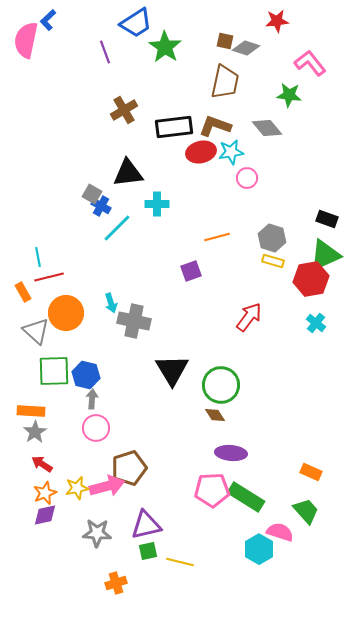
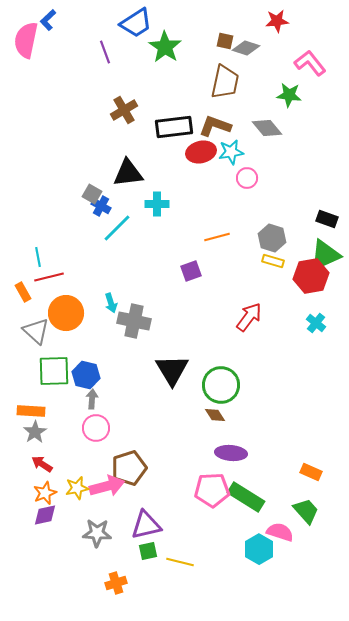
red hexagon at (311, 279): moved 3 px up
